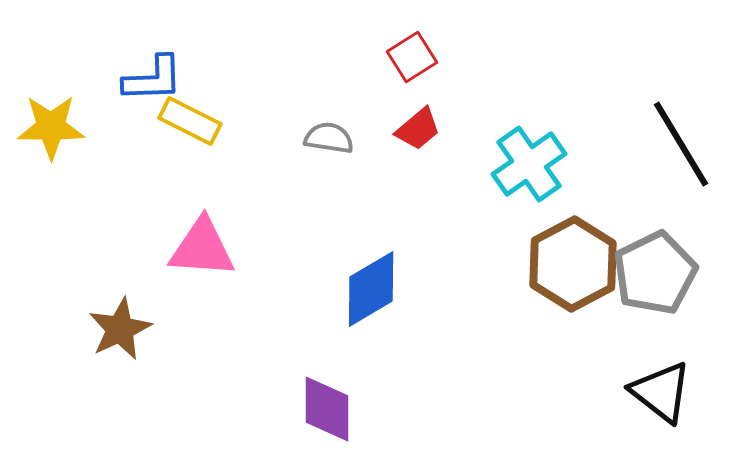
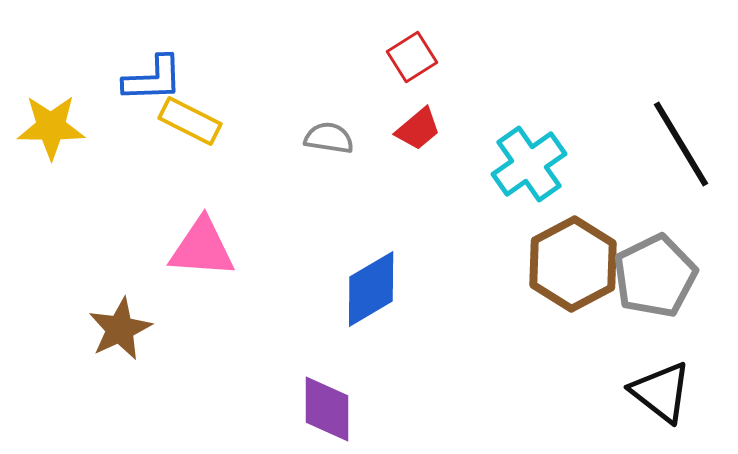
gray pentagon: moved 3 px down
